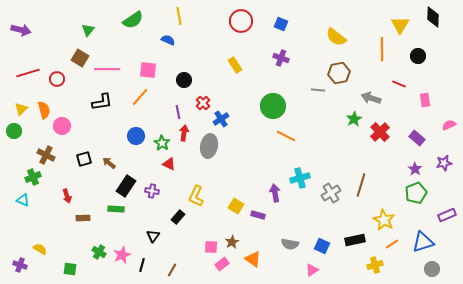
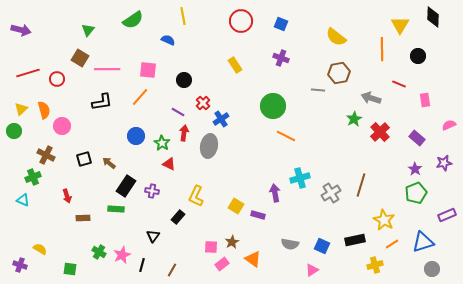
yellow line at (179, 16): moved 4 px right
purple line at (178, 112): rotated 48 degrees counterclockwise
